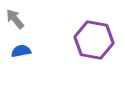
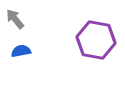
purple hexagon: moved 2 px right
